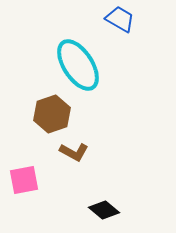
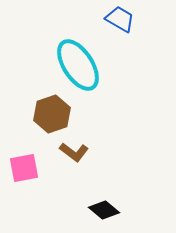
brown L-shape: rotated 8 degrees clockwise
pink square: moved 12 px up
